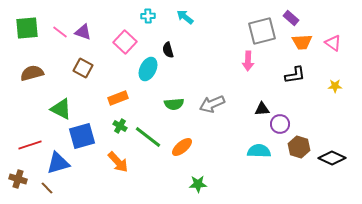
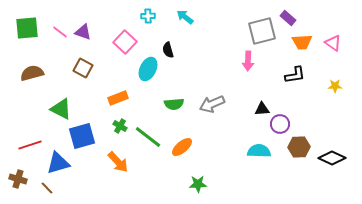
purple rectangle: moved 3 px left
brown hexagon: rotated 20 degrees counterclockwise
